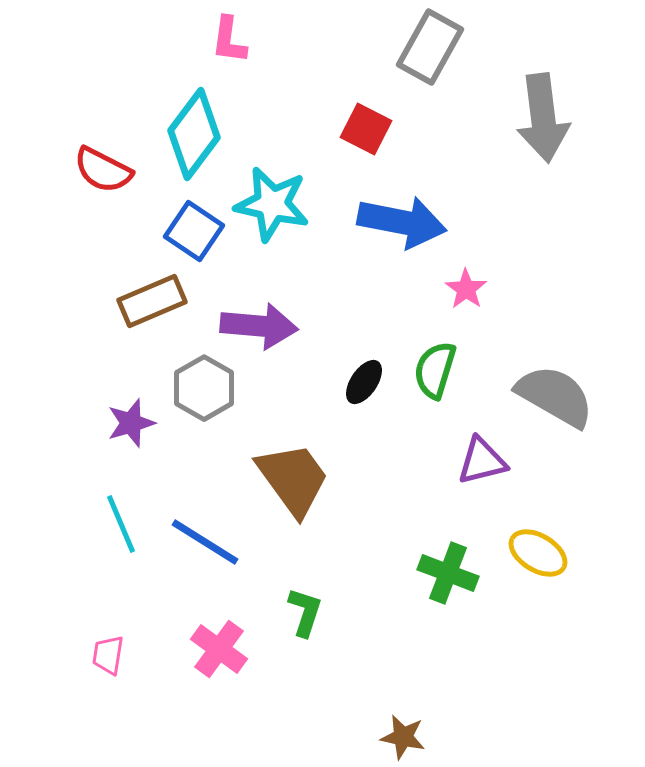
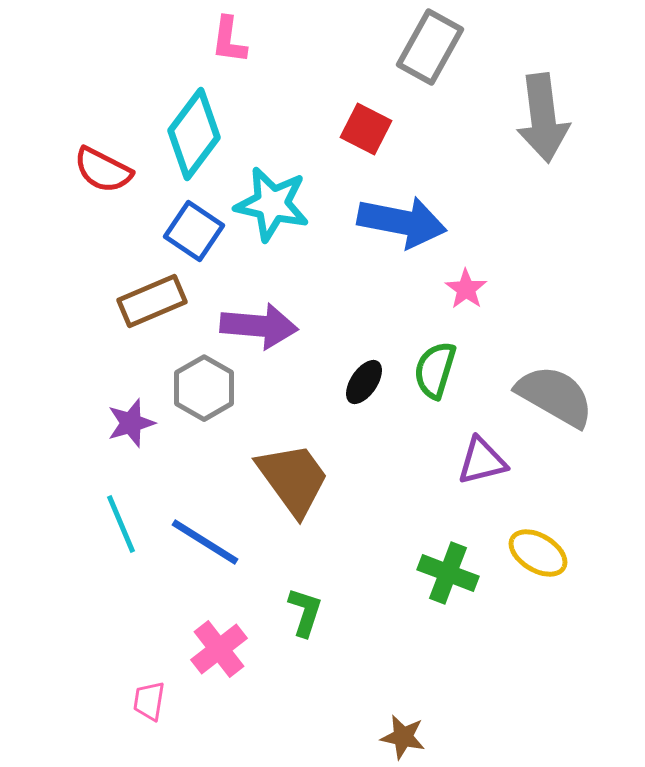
pink cross: rotated 16 degrees clockwise
pink trapezoid: moved 41 px right, 46 px down
